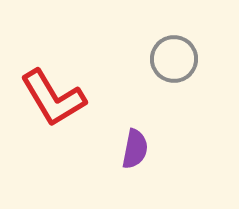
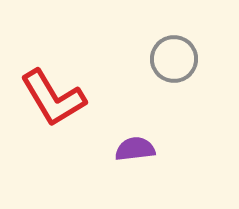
purple semicircle: rotated 108 degrees counterclockwise
